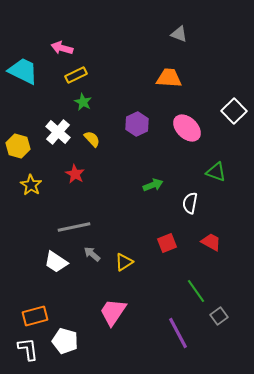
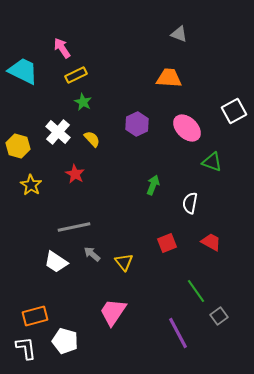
pink arrow: rotated 40 degrees clockwise
white square: rotated 15 degrees clockwise
green triangle: moved 4 px left, 10 px up
green arrow: rotated 48 degrees counterclockwise
yellow triangle: rotated 36 degrees counterclockwise
white L-shape: moved 2 px left, 1 px up
